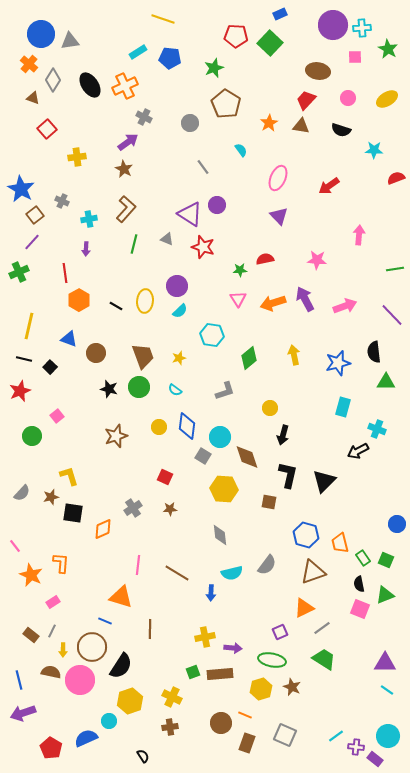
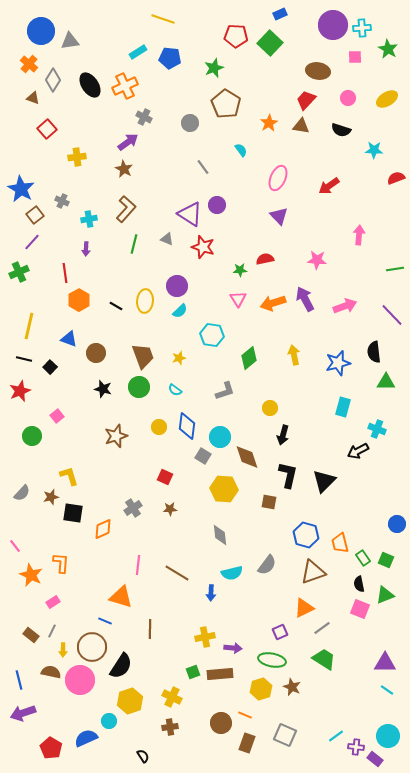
blue circle at (41, 34): moved 3 px up
black star at (109, 389): moved 6 px left
